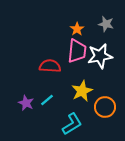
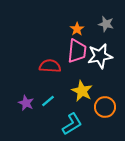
yellow star: rotated 20 degrees counterclockwise
cyan line: moved 1 px right, 1 px down
